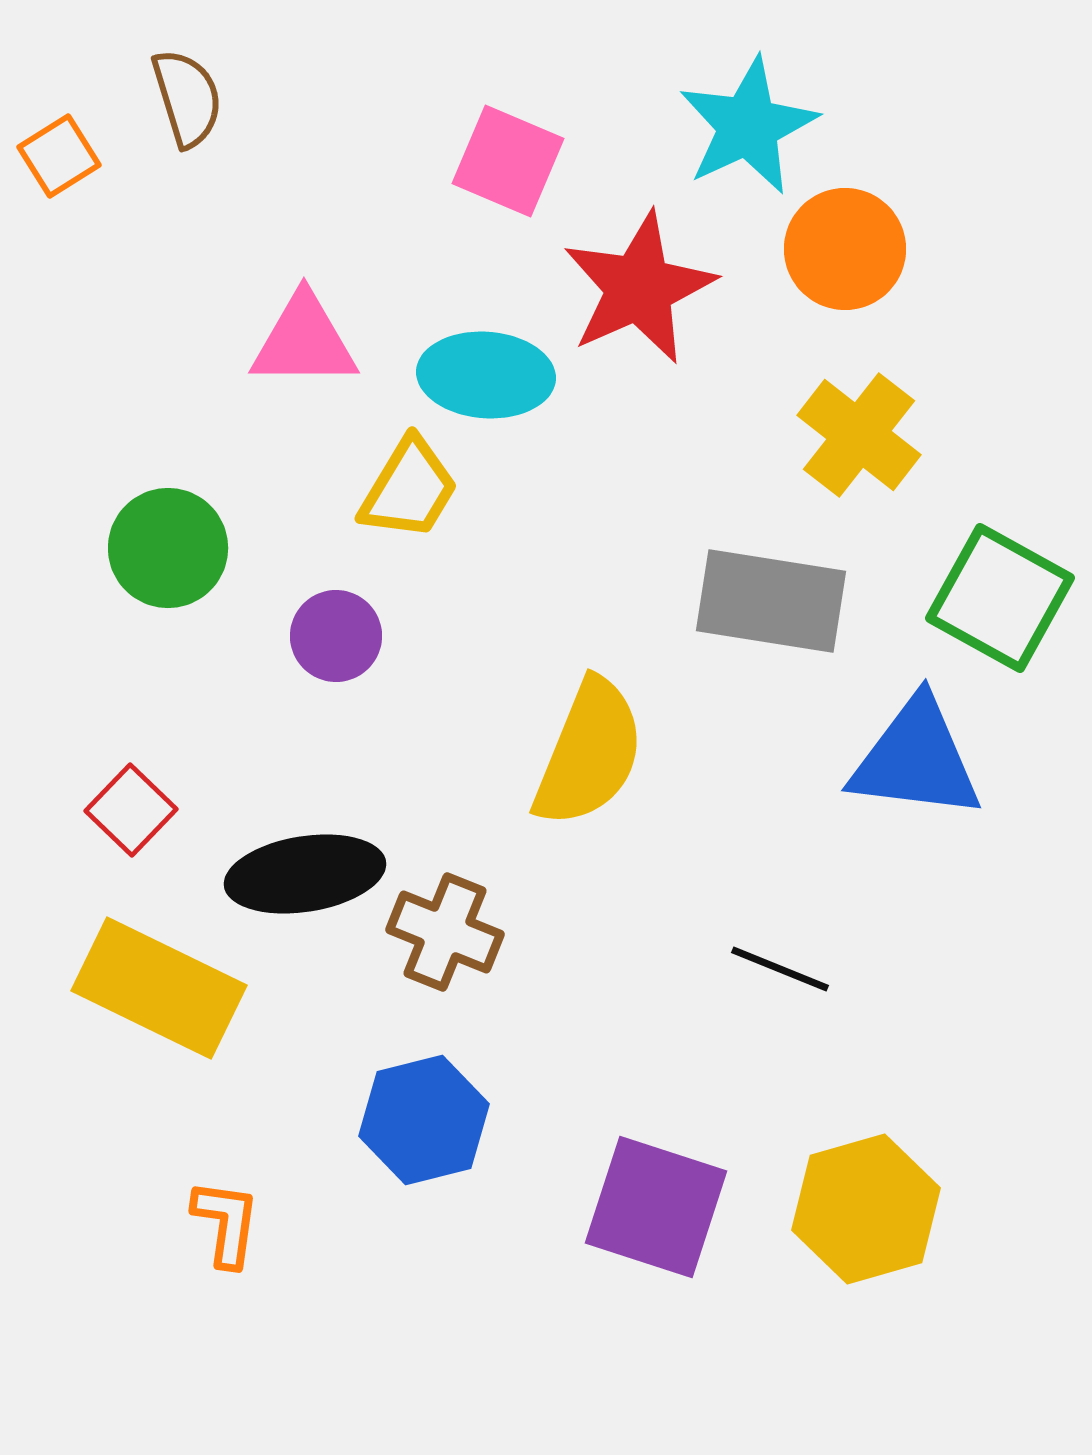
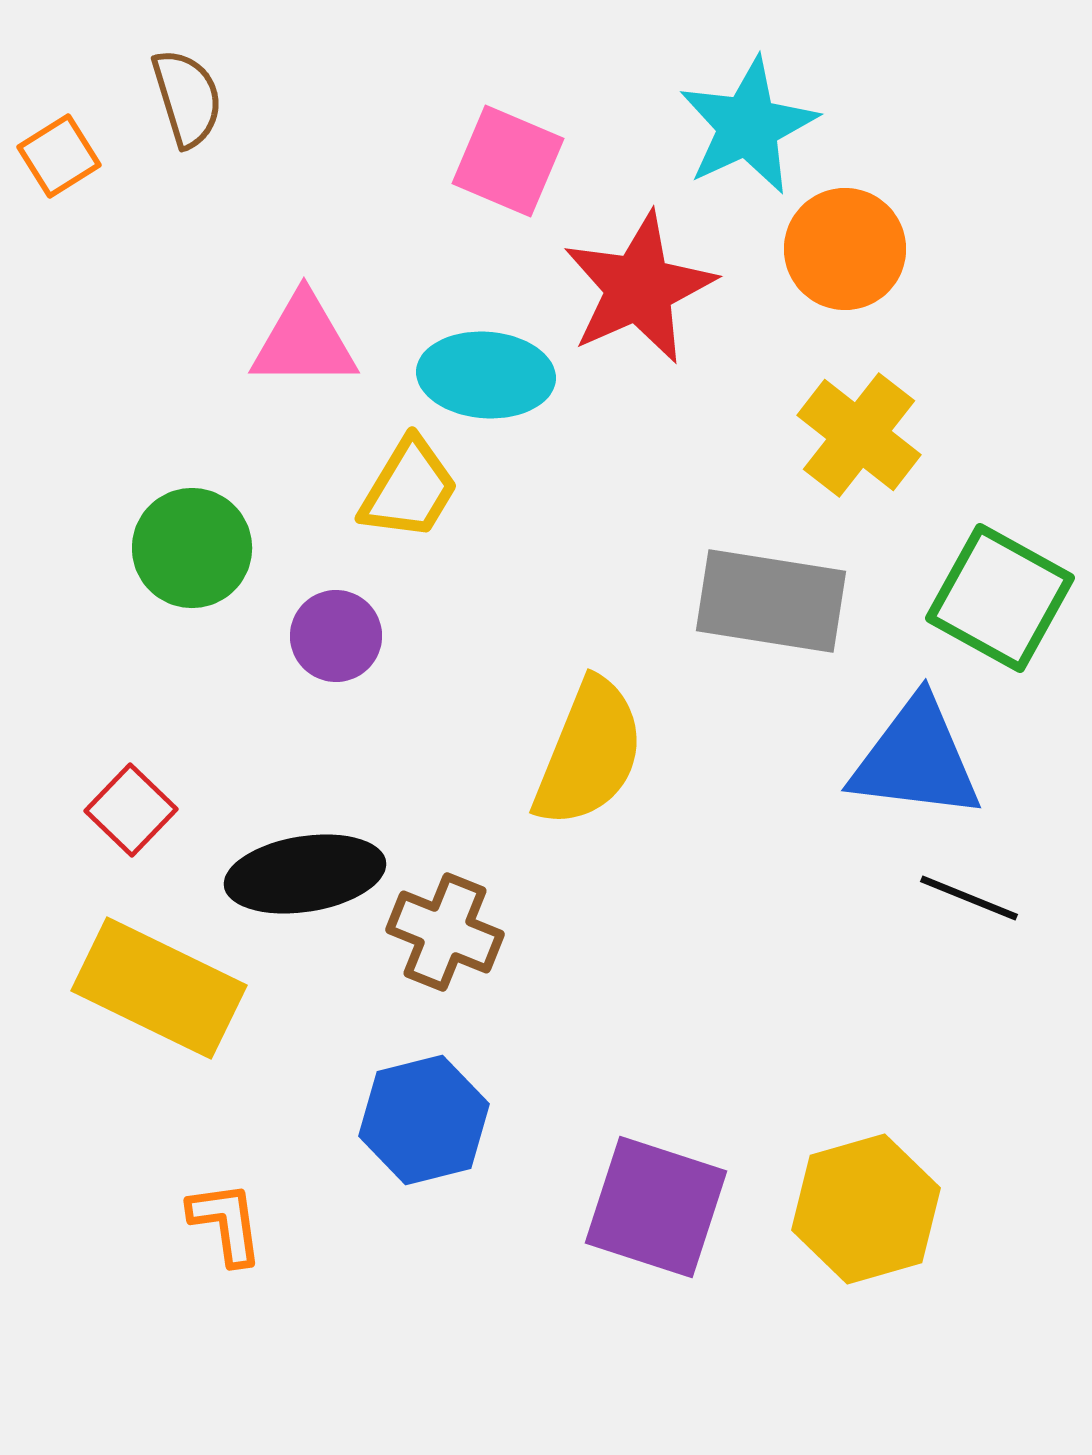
green circle: moved 24 px right
black line: moved 189 px right, 71 px up
orange L-shape: rotated 16 degrees counterclockwise
